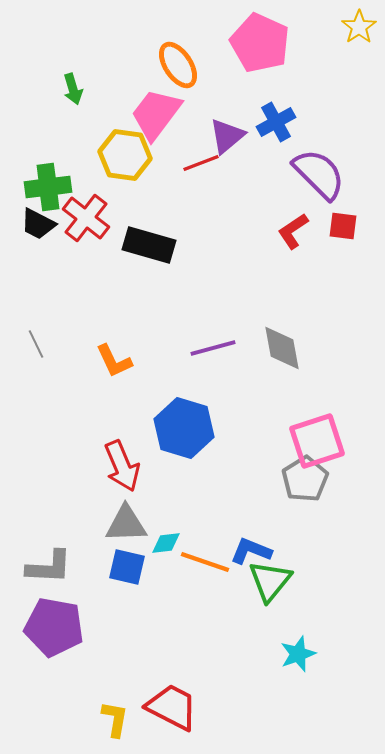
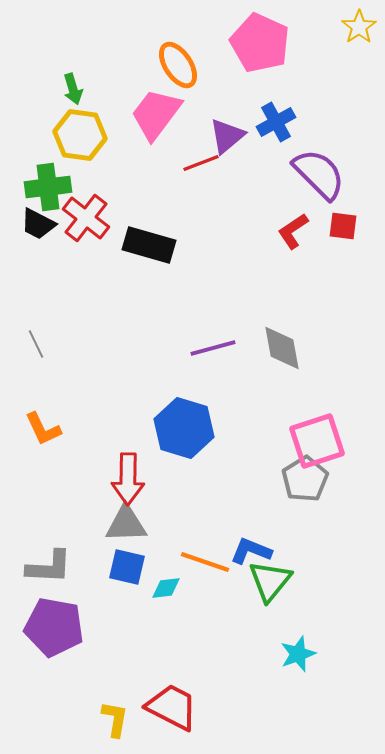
yellow hexagon: moved 45 px left, 20 px up
orange L-shape: moved 71 px left, 68 px down
red arrow: moved 6 px right, 13 px down; rotated 24 degrees clockwise
cyan diamond: moved 45 px down
